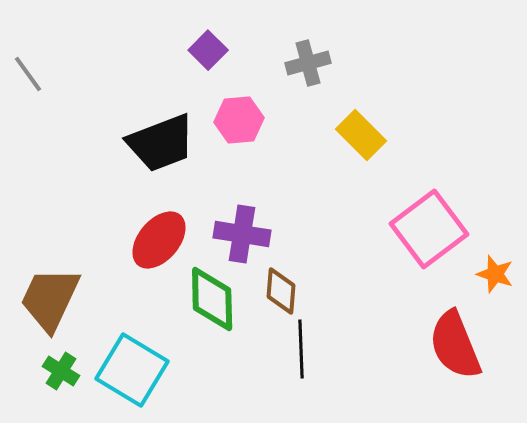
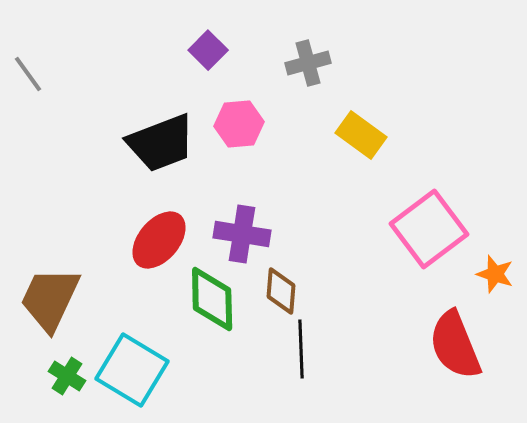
pink hexagon: moved 4 px down
yellow rectangle: rotated 9 degrees counterclockwise
green cross: moved 6 px right, 5 px down
